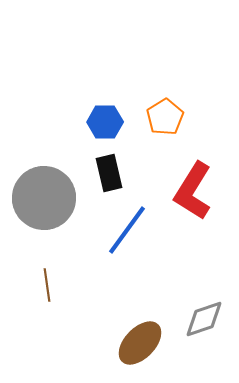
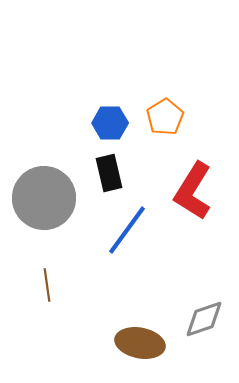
blue hexagon: moved 5 px right, 1 px down
brown ellipse: rotated 57 degrees clockwise
